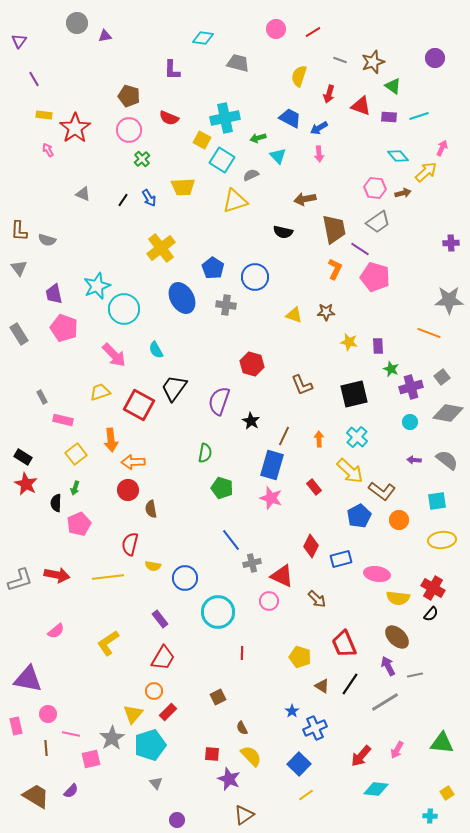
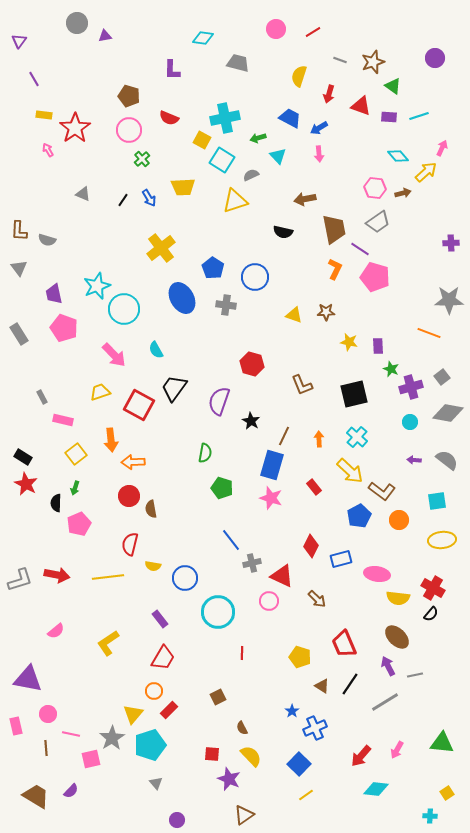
red circle at (128, 490): moved 1 px right, 6 px down
red rectangle at (168, 712): moved 1 px right, 2 px up
